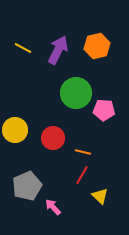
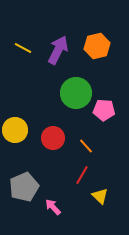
orange line: moved 3 px right, 6 px up; rotated 35 degrees clockwise
gray pentagon: moved 3 px left, 1 px down
